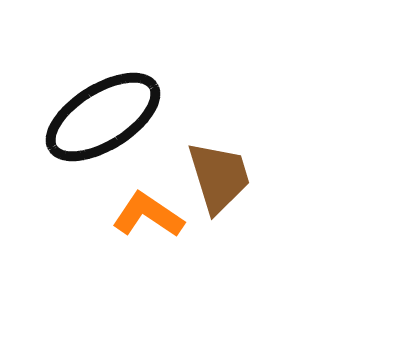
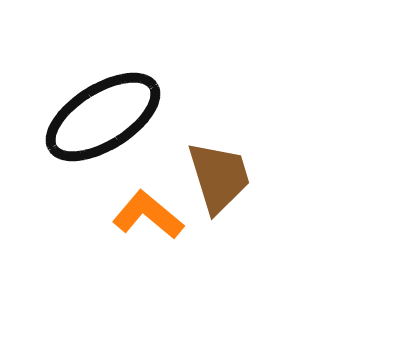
orange L-shape: rotated 6 degrees clockwise
